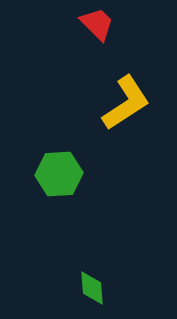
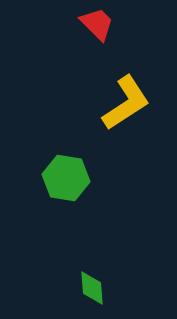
green hexagon: moved 7 px right, 4 px down; rotated 12 degrees clockwise
